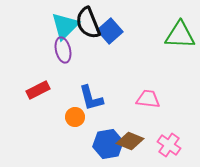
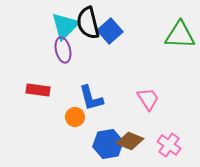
black semicircle: rotated 8 degrees clockwise
red rectangle: rotated 35 degrees clockwise
pink trapezoid: rotated 50 degrees clockwise
